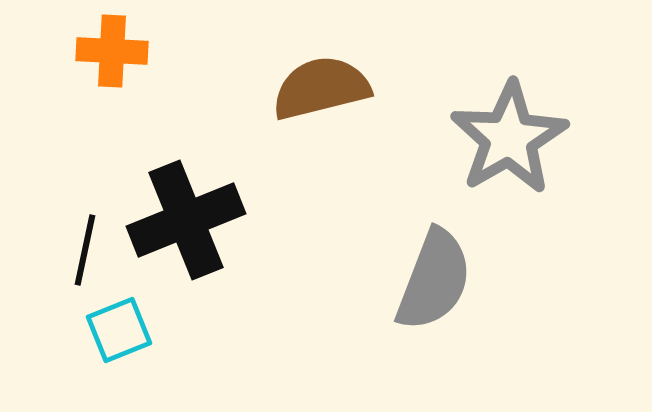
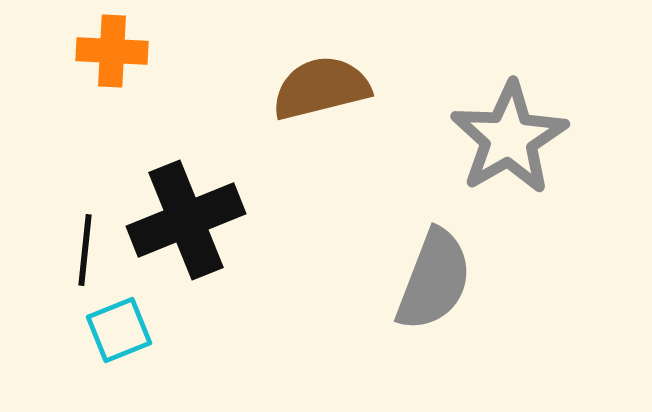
black line: rotated 6 degrees counterclockwise
